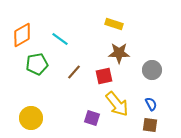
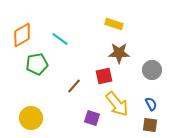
brown line: moved 14 px down
